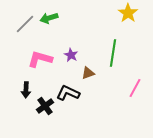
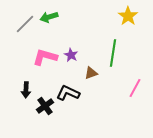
yellow star: moved 3 px down
green arrow: moved 1 px up
pink L-shape: moved 5 px right, 2 px up
brown triangle: moved 3 px right
